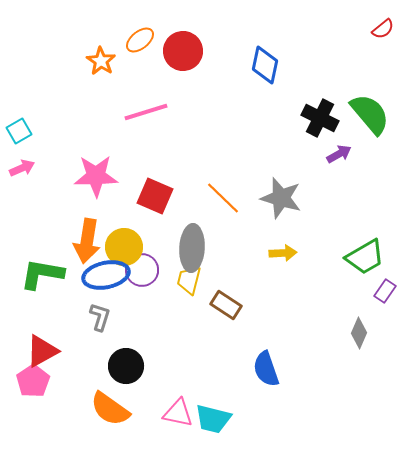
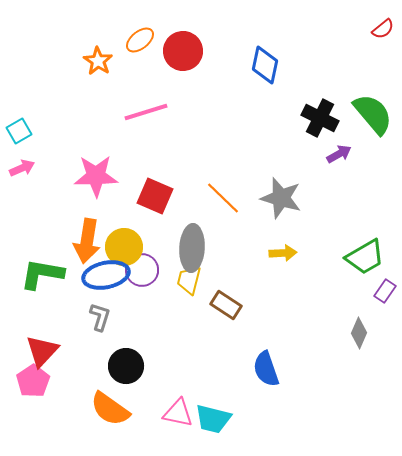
orange star: moved 3 px left
green semicircle: moved 3 px right
red triangle: rotated 18 degrees counterclockwise
